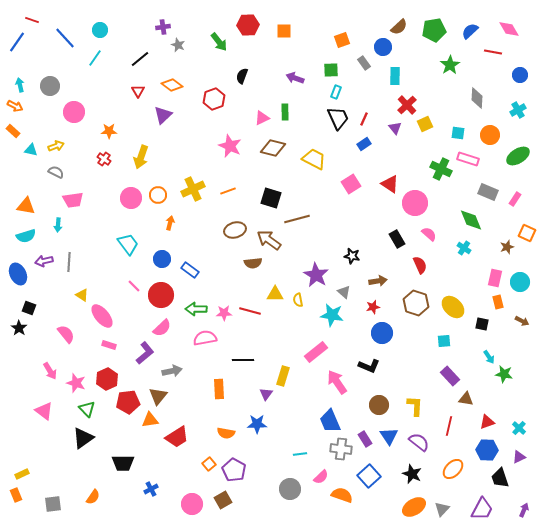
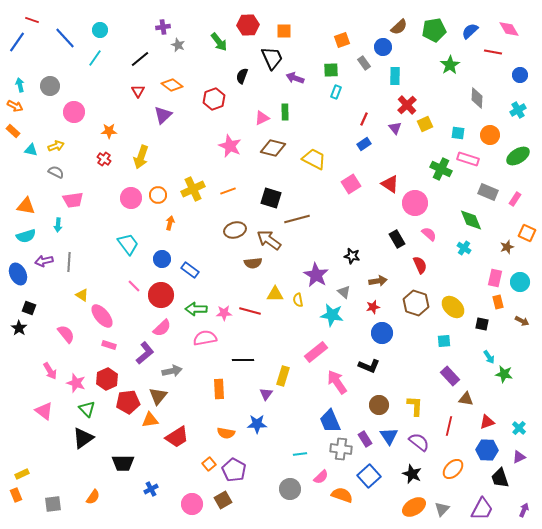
black trapezoid at (338, 118): moved 66 px left, 60 px up
